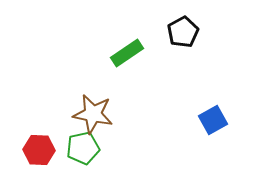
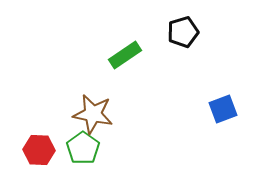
black pentagon: rotated 12 degrees clockwise
green rectangle: moved 2 px left, 2 px down
blue square: moved 10 px right, 11 px up; rotated 8 degrees clockwise
green pentagon: rotated 24 degrees counterclockwise
